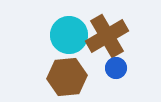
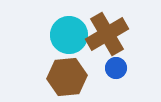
brown cross: moved 2 px up
